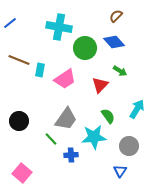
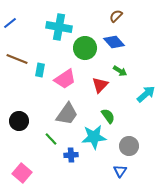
brown line: moved 2 px left, 1 px up
cyan arrow: moved 9 px right, 15 px up; rotated 18 degrees clockwise
gray trapezoid: moved 1 px right, 5 px up
